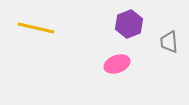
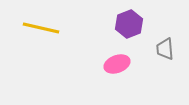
yellow line: moved 5 px right
gray trapezoid: moved 4 px left, 7 px down
